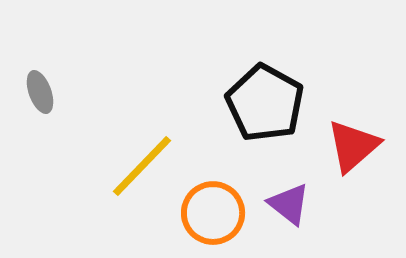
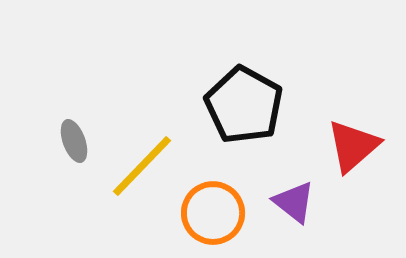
gray ellipse: moved 34 px right, 49 px down
black pentagon: moved 21 px left, 2 px down
purple triangle: moved 5 px right, 2 px up
